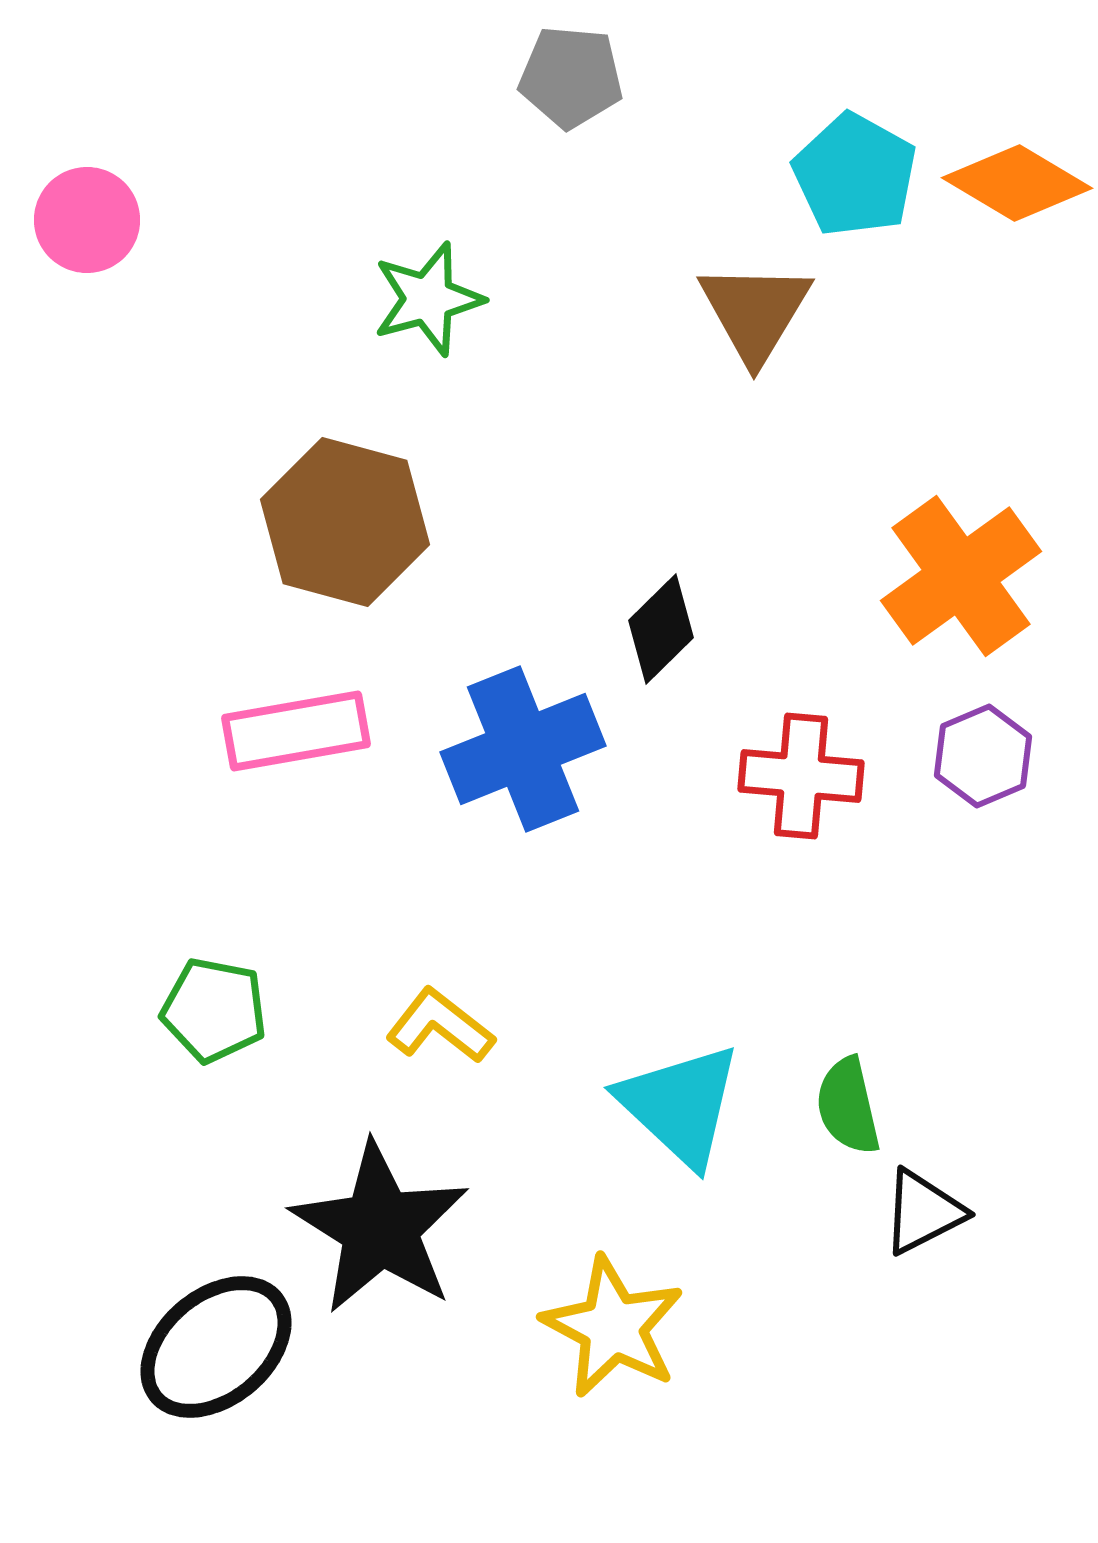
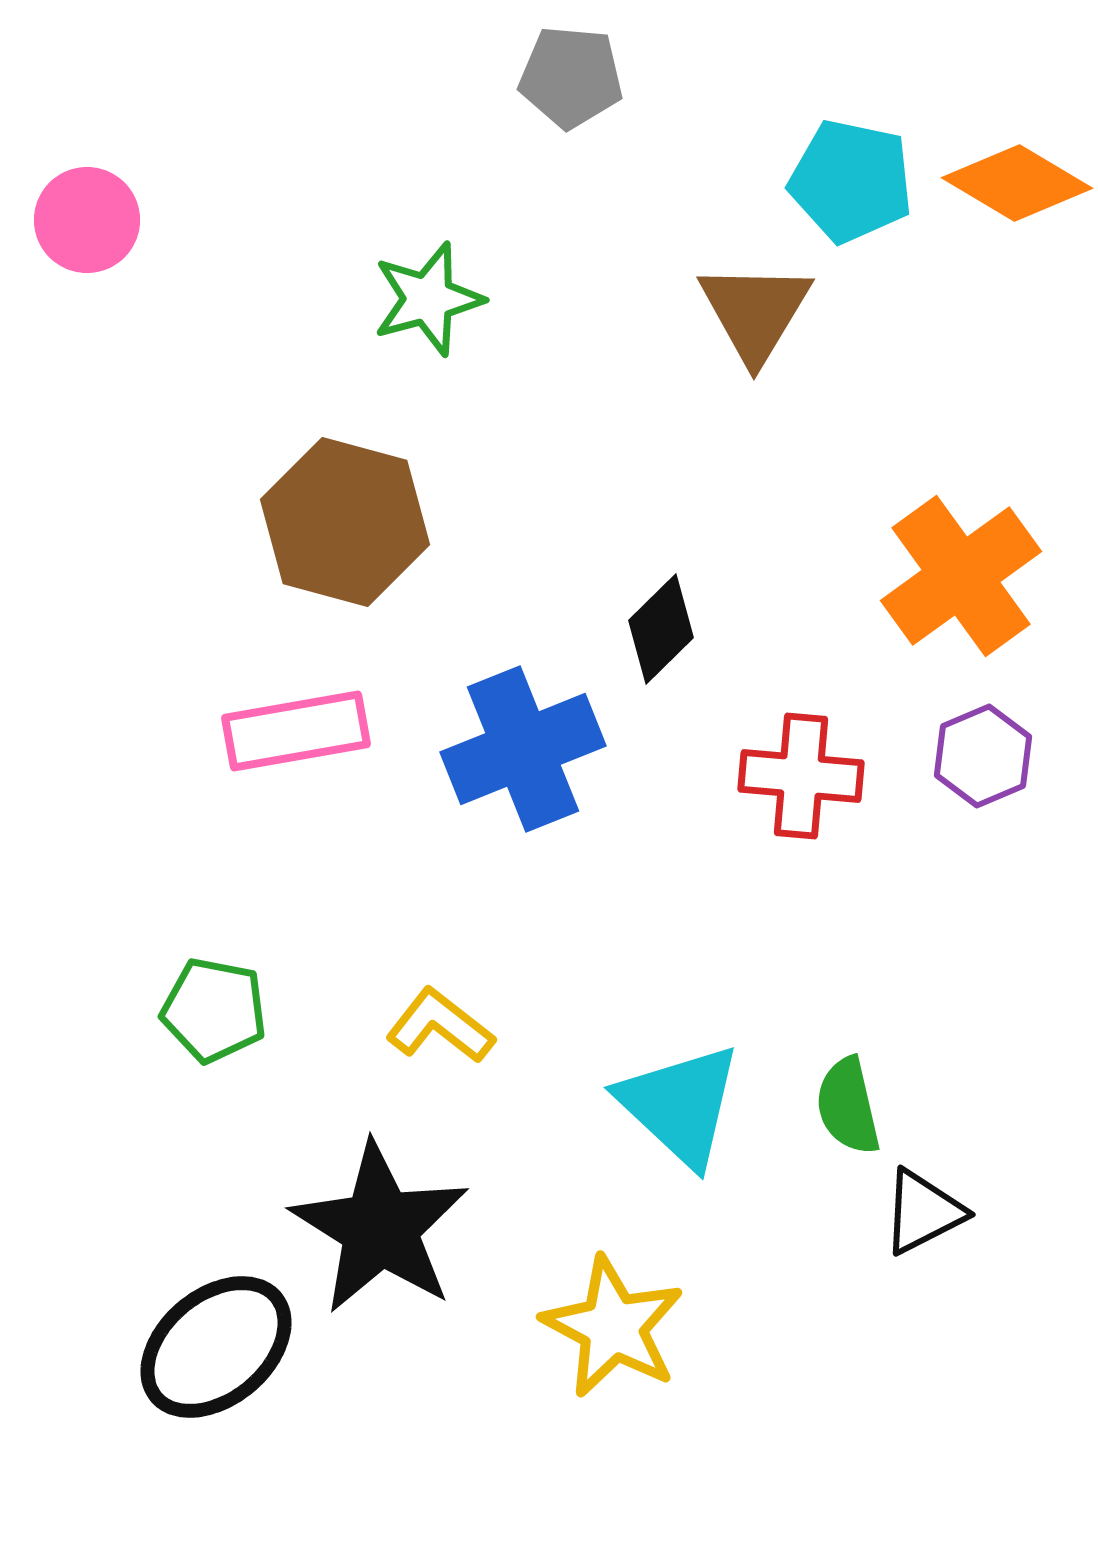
cyan pentagon: moved 4 px left, 6 px down; rotated 17 degrees counterclockwise
